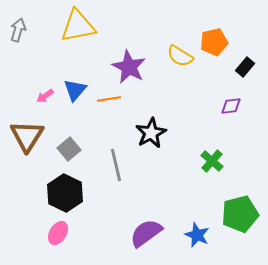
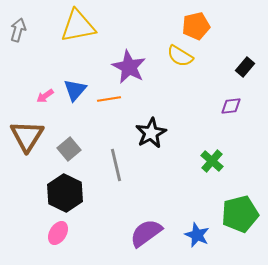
orange pentagon: moved 18 px left, 16 px up
